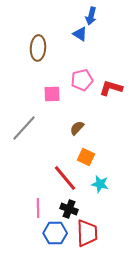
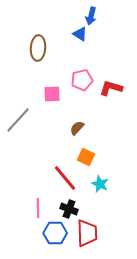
gray line: moved 6 px left, 8 px up
cyan star: rotated 12 degrees clockwise
